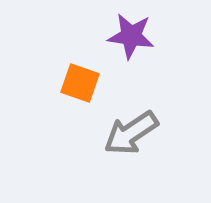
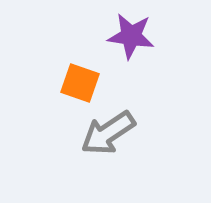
gray arrow: moved 23 px left
